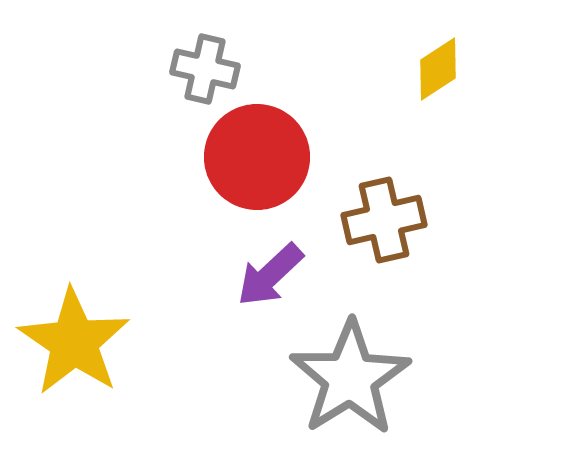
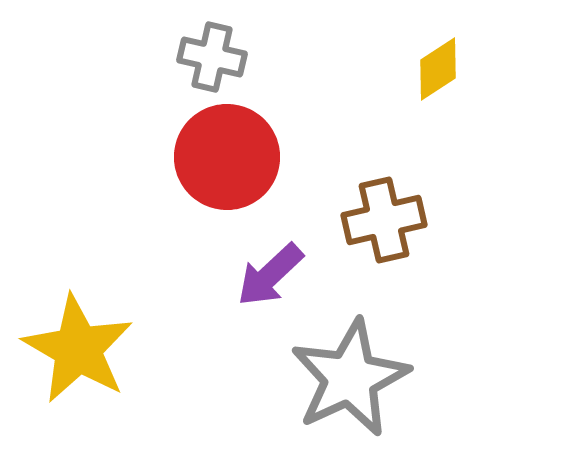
gray cross: moved 7 px right, 12 px up
red circle: moved 30 px left
yellow star: moved 4 px right, 7 px down; rotated 4 degrees counterclockwise
gray star: rotated 7 degrees clockwise
